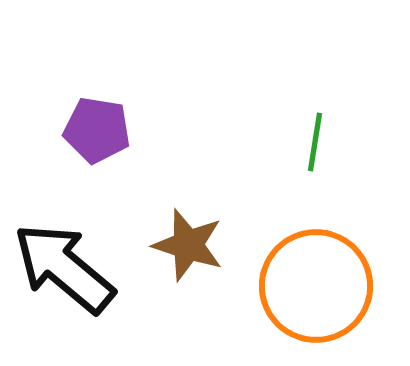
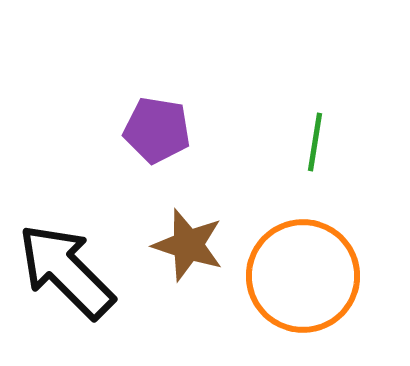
purple pentagon: moved 60 px right
black arrow: moved 2 px right, 3 px down; rotated 5 degrees clockwise
orange circle: moved 13 px left, 10 px up
